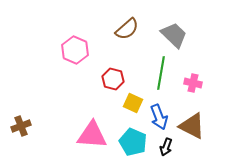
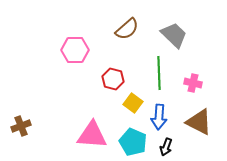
pink hexagon: rotated 24 degrees counterclockwise
green line: moved 2 px left; rotated 12 degrees counterclockwise
yellow square: rotated 12 degrees clockwise
blue arrow: rotated 25 degrees clockwise
brown triangle: moved 7 px right, 4 px up
